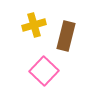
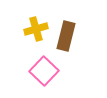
yellow cross: moved 2 px right, 4 px down
